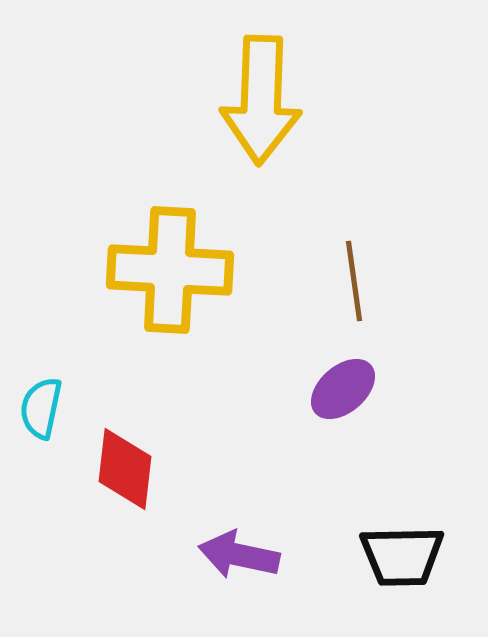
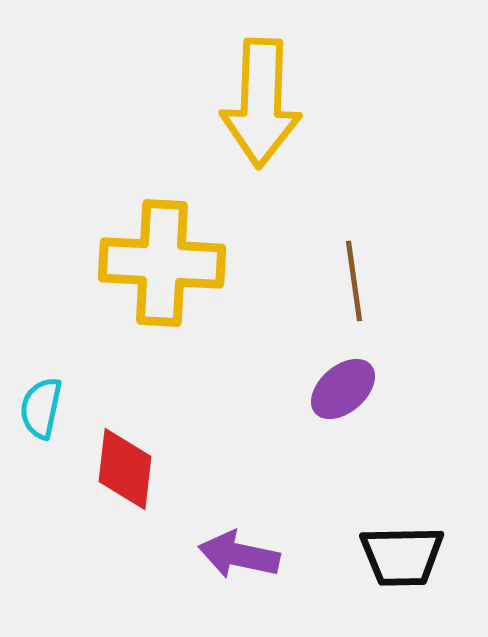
yellow arrow: moved 3 px down
yellow cross: moved 8 px left, 7 px up
